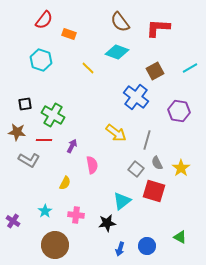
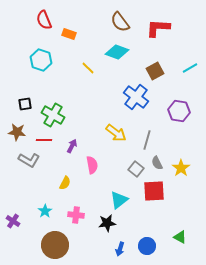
red semicircle: rotated 120 degrees clockwise
red square: rotated 20 degrees counterclockwise
cyan triangle: moved 3 px left, 1 px up
